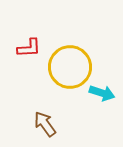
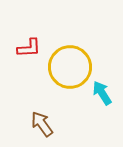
cyan arrow: rotated 140 degrees counterclockwise
brown arrow: moved 3 px left
